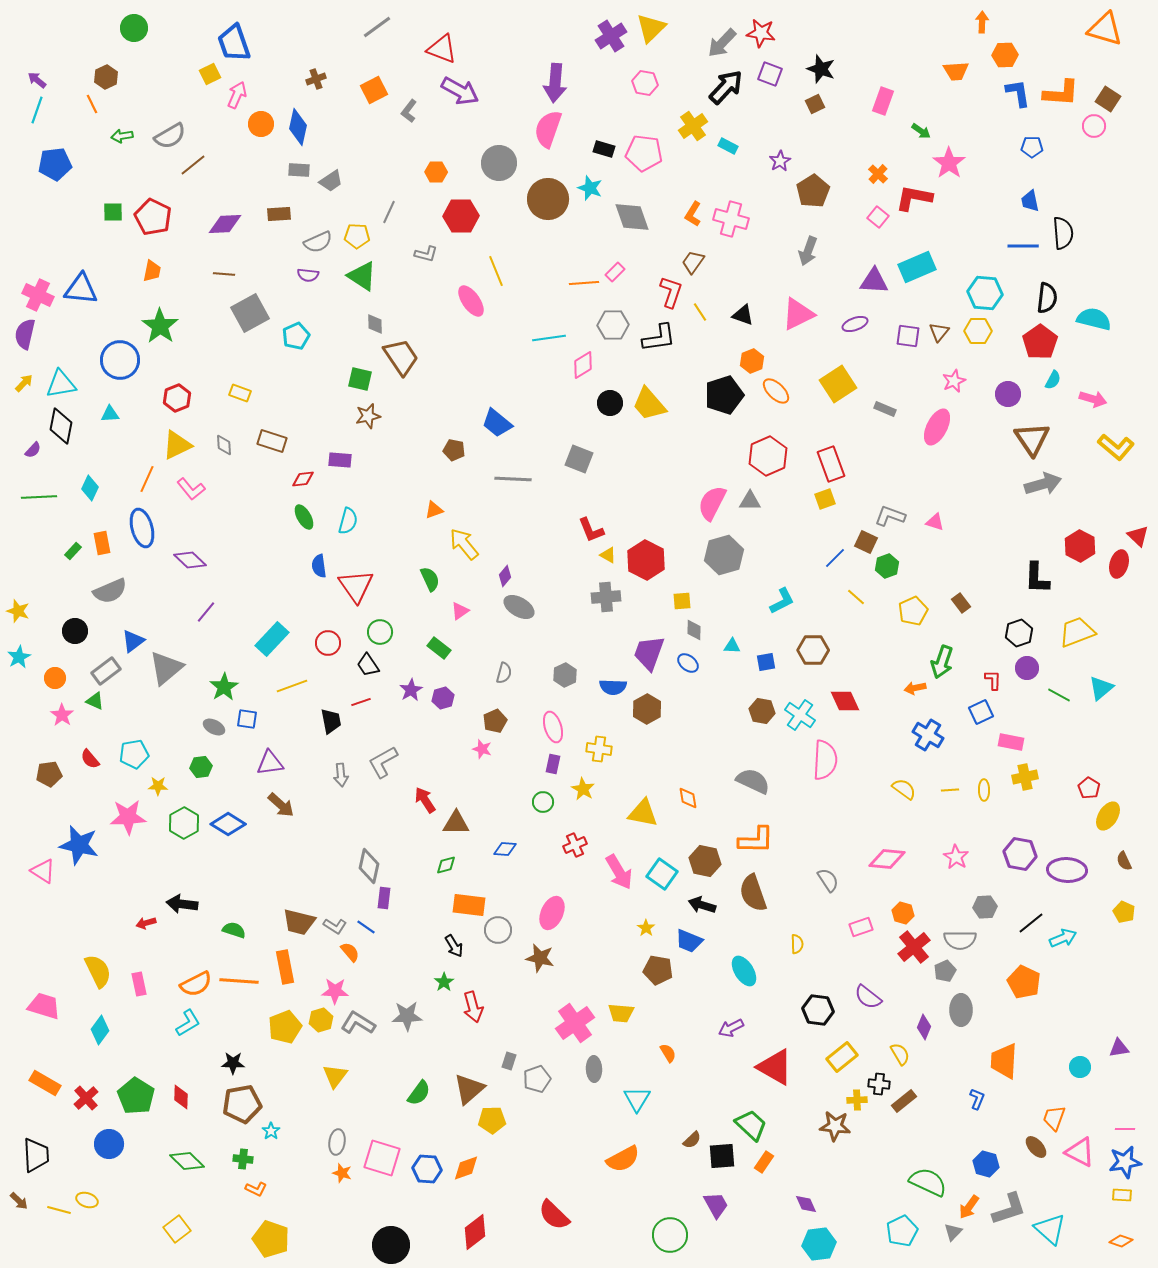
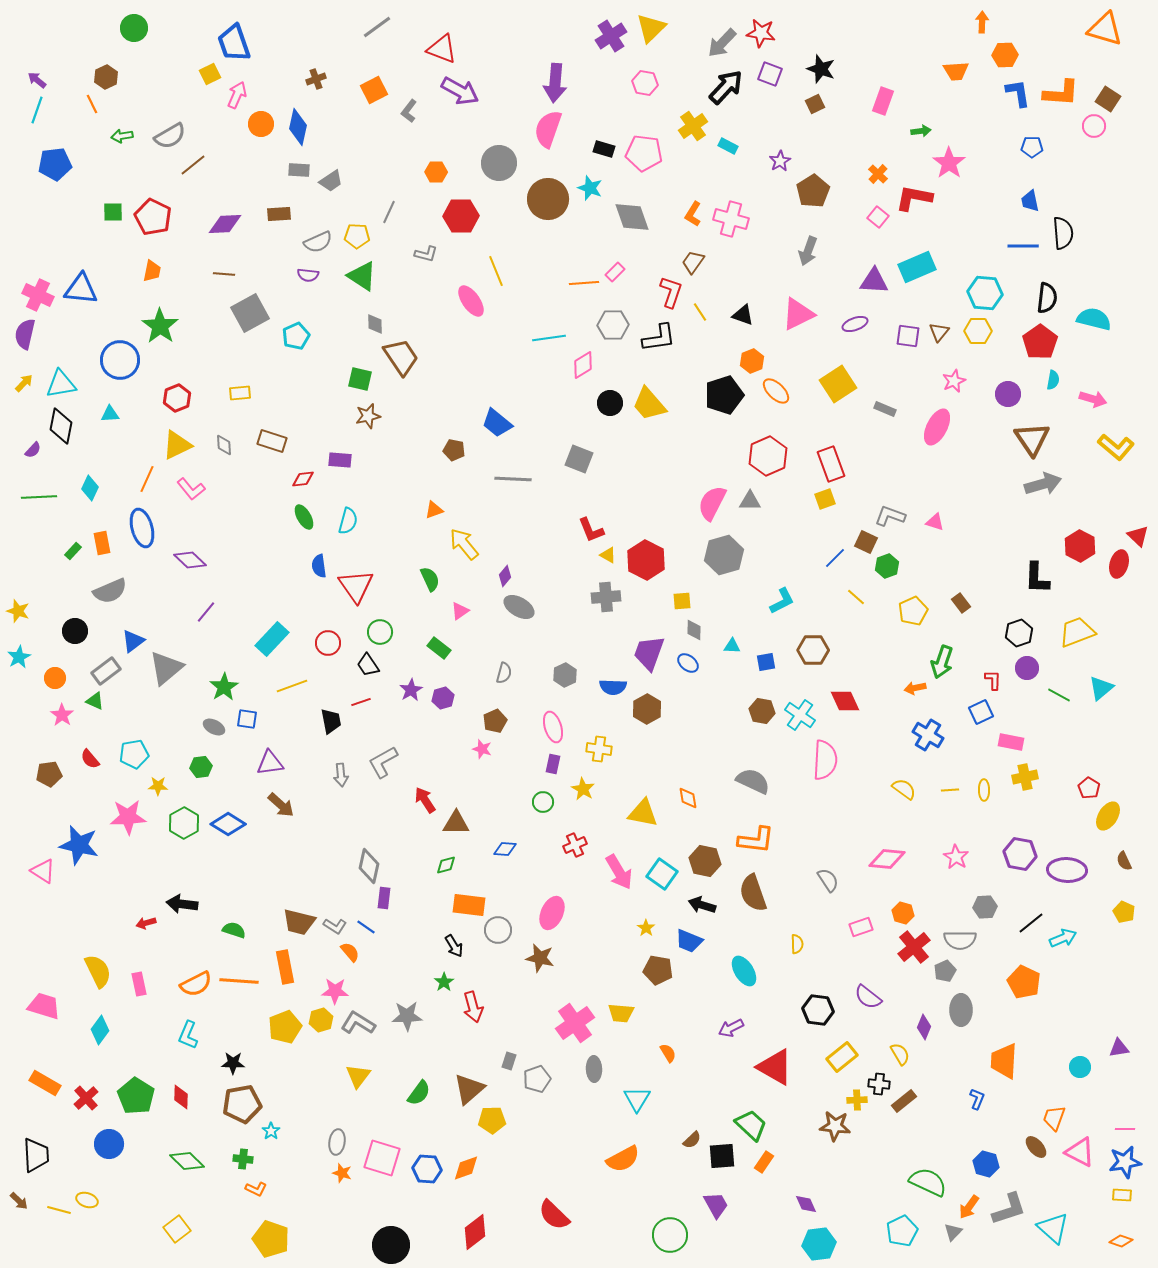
green arrow at (921, 131): rotated 42 degrees counterclockwise
cyan semicircle at (1053, 380): rotated 18 degrees counterclockwise
yellow rectangle at (240, 393): rotated 25 degrees counterclockwise
orange L-shape at (756, 840): rotated 6 degrees clockwise
cyan L-shape at (188, 1023): moved 12 px down; rotated 144 degrees clockwise
yellow triangle at (335, 1076): moved 23 px right
cyan triangle at (1050, 1229): moved 3 px right, 1 px up
